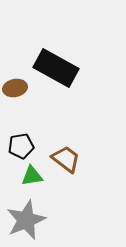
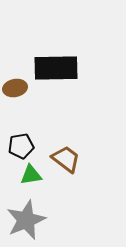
black rectangle: rotated 30 degrees counterclockwise
green triangle: moved 1 px left, 1 px up
